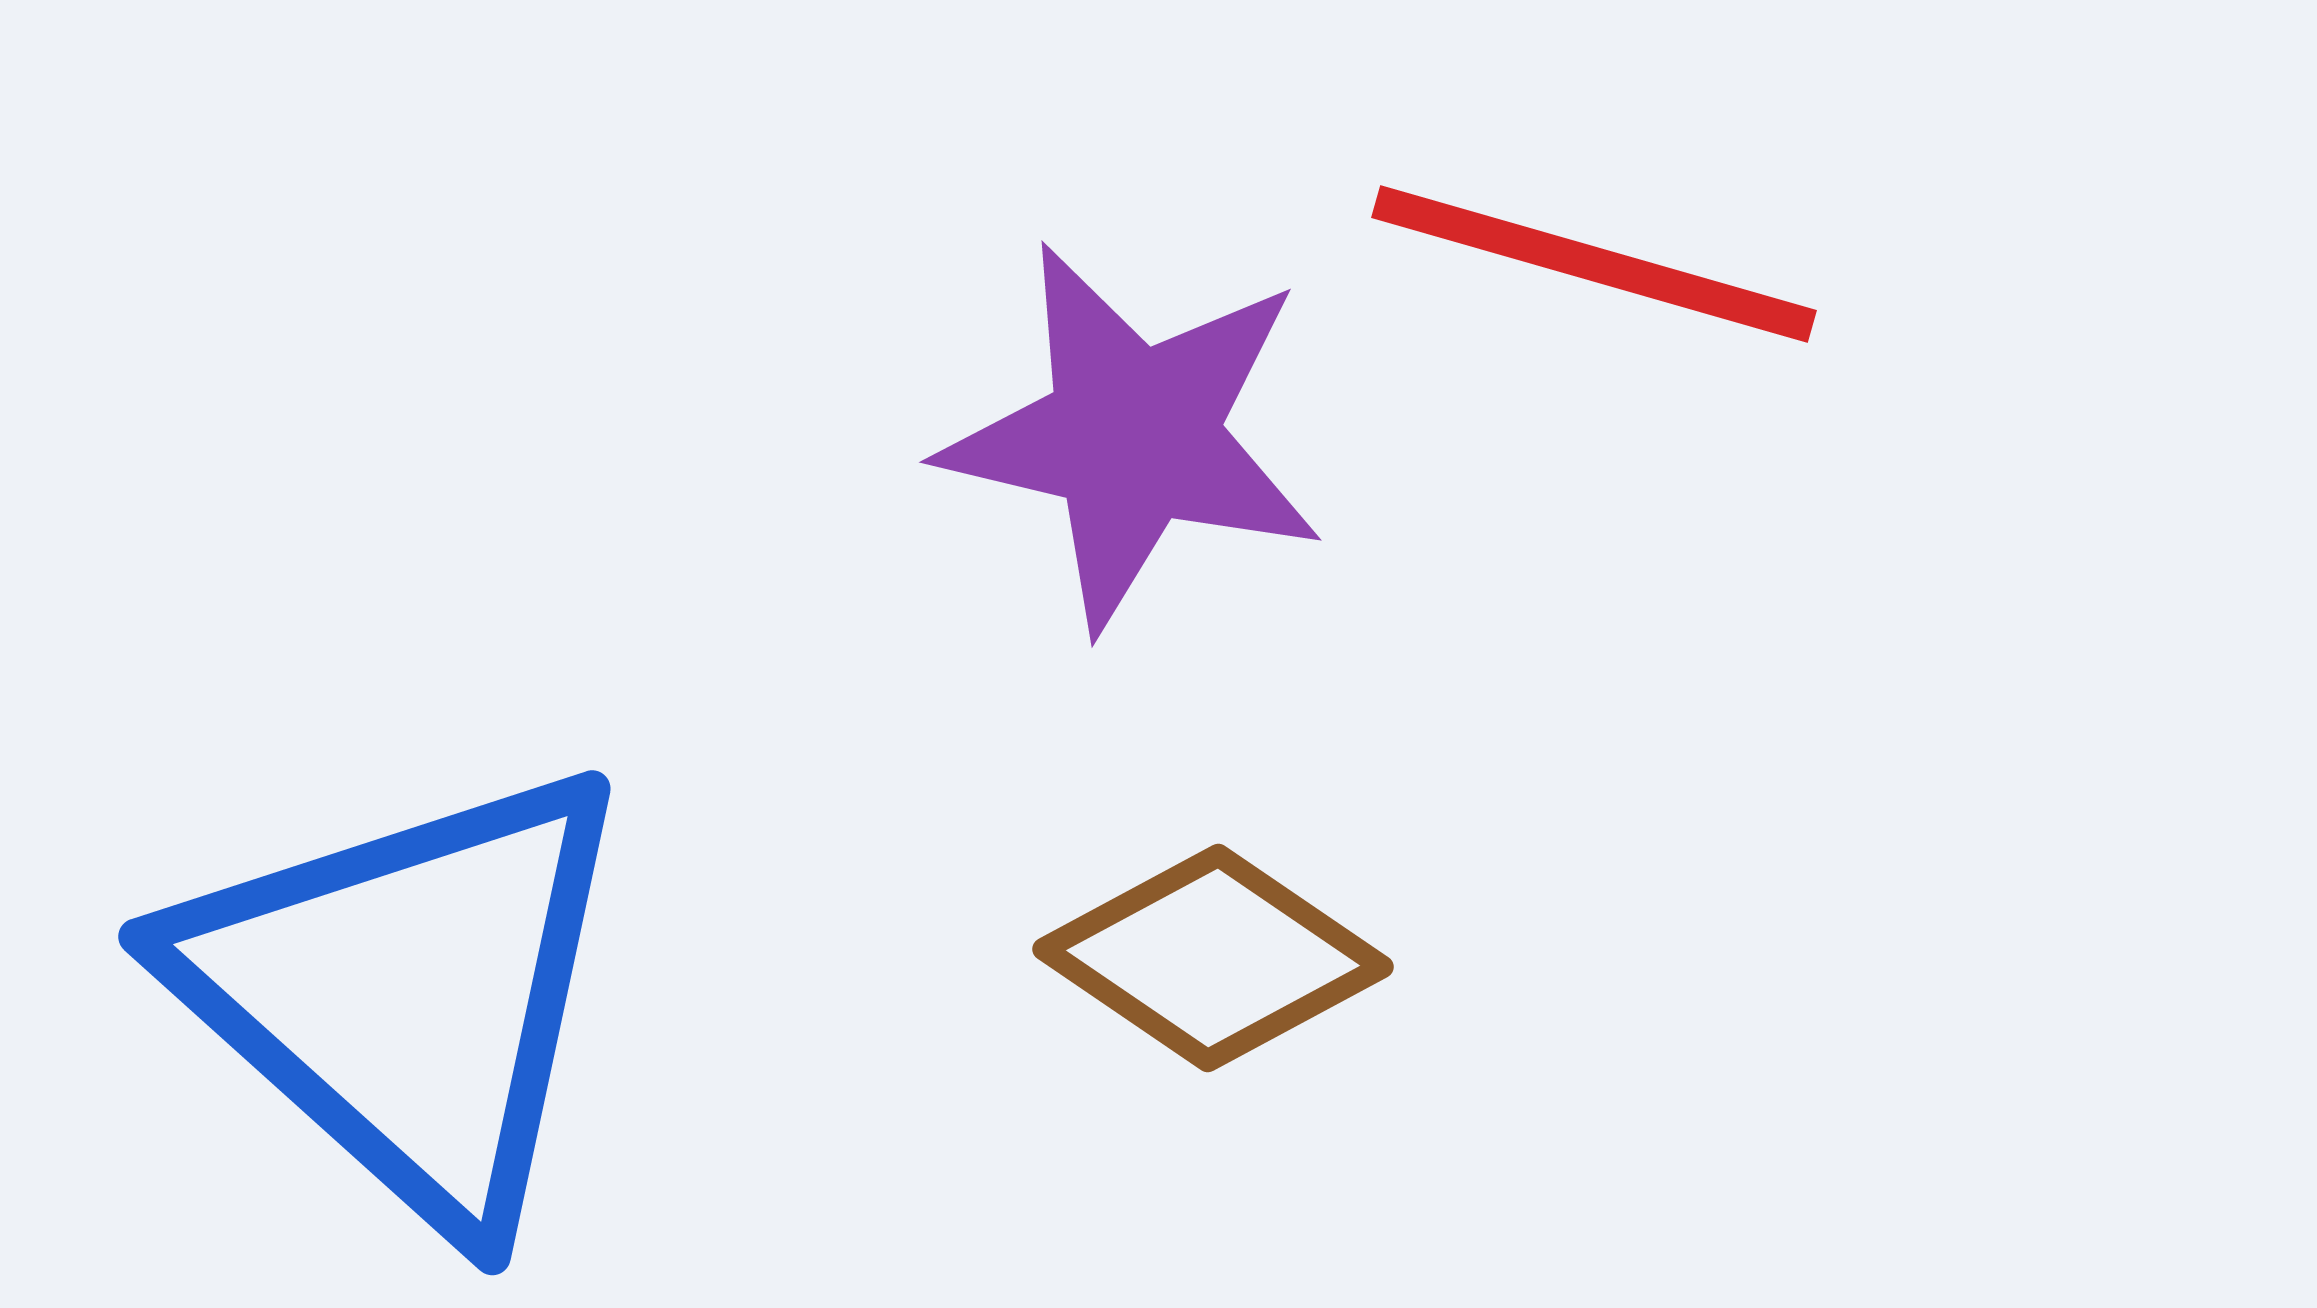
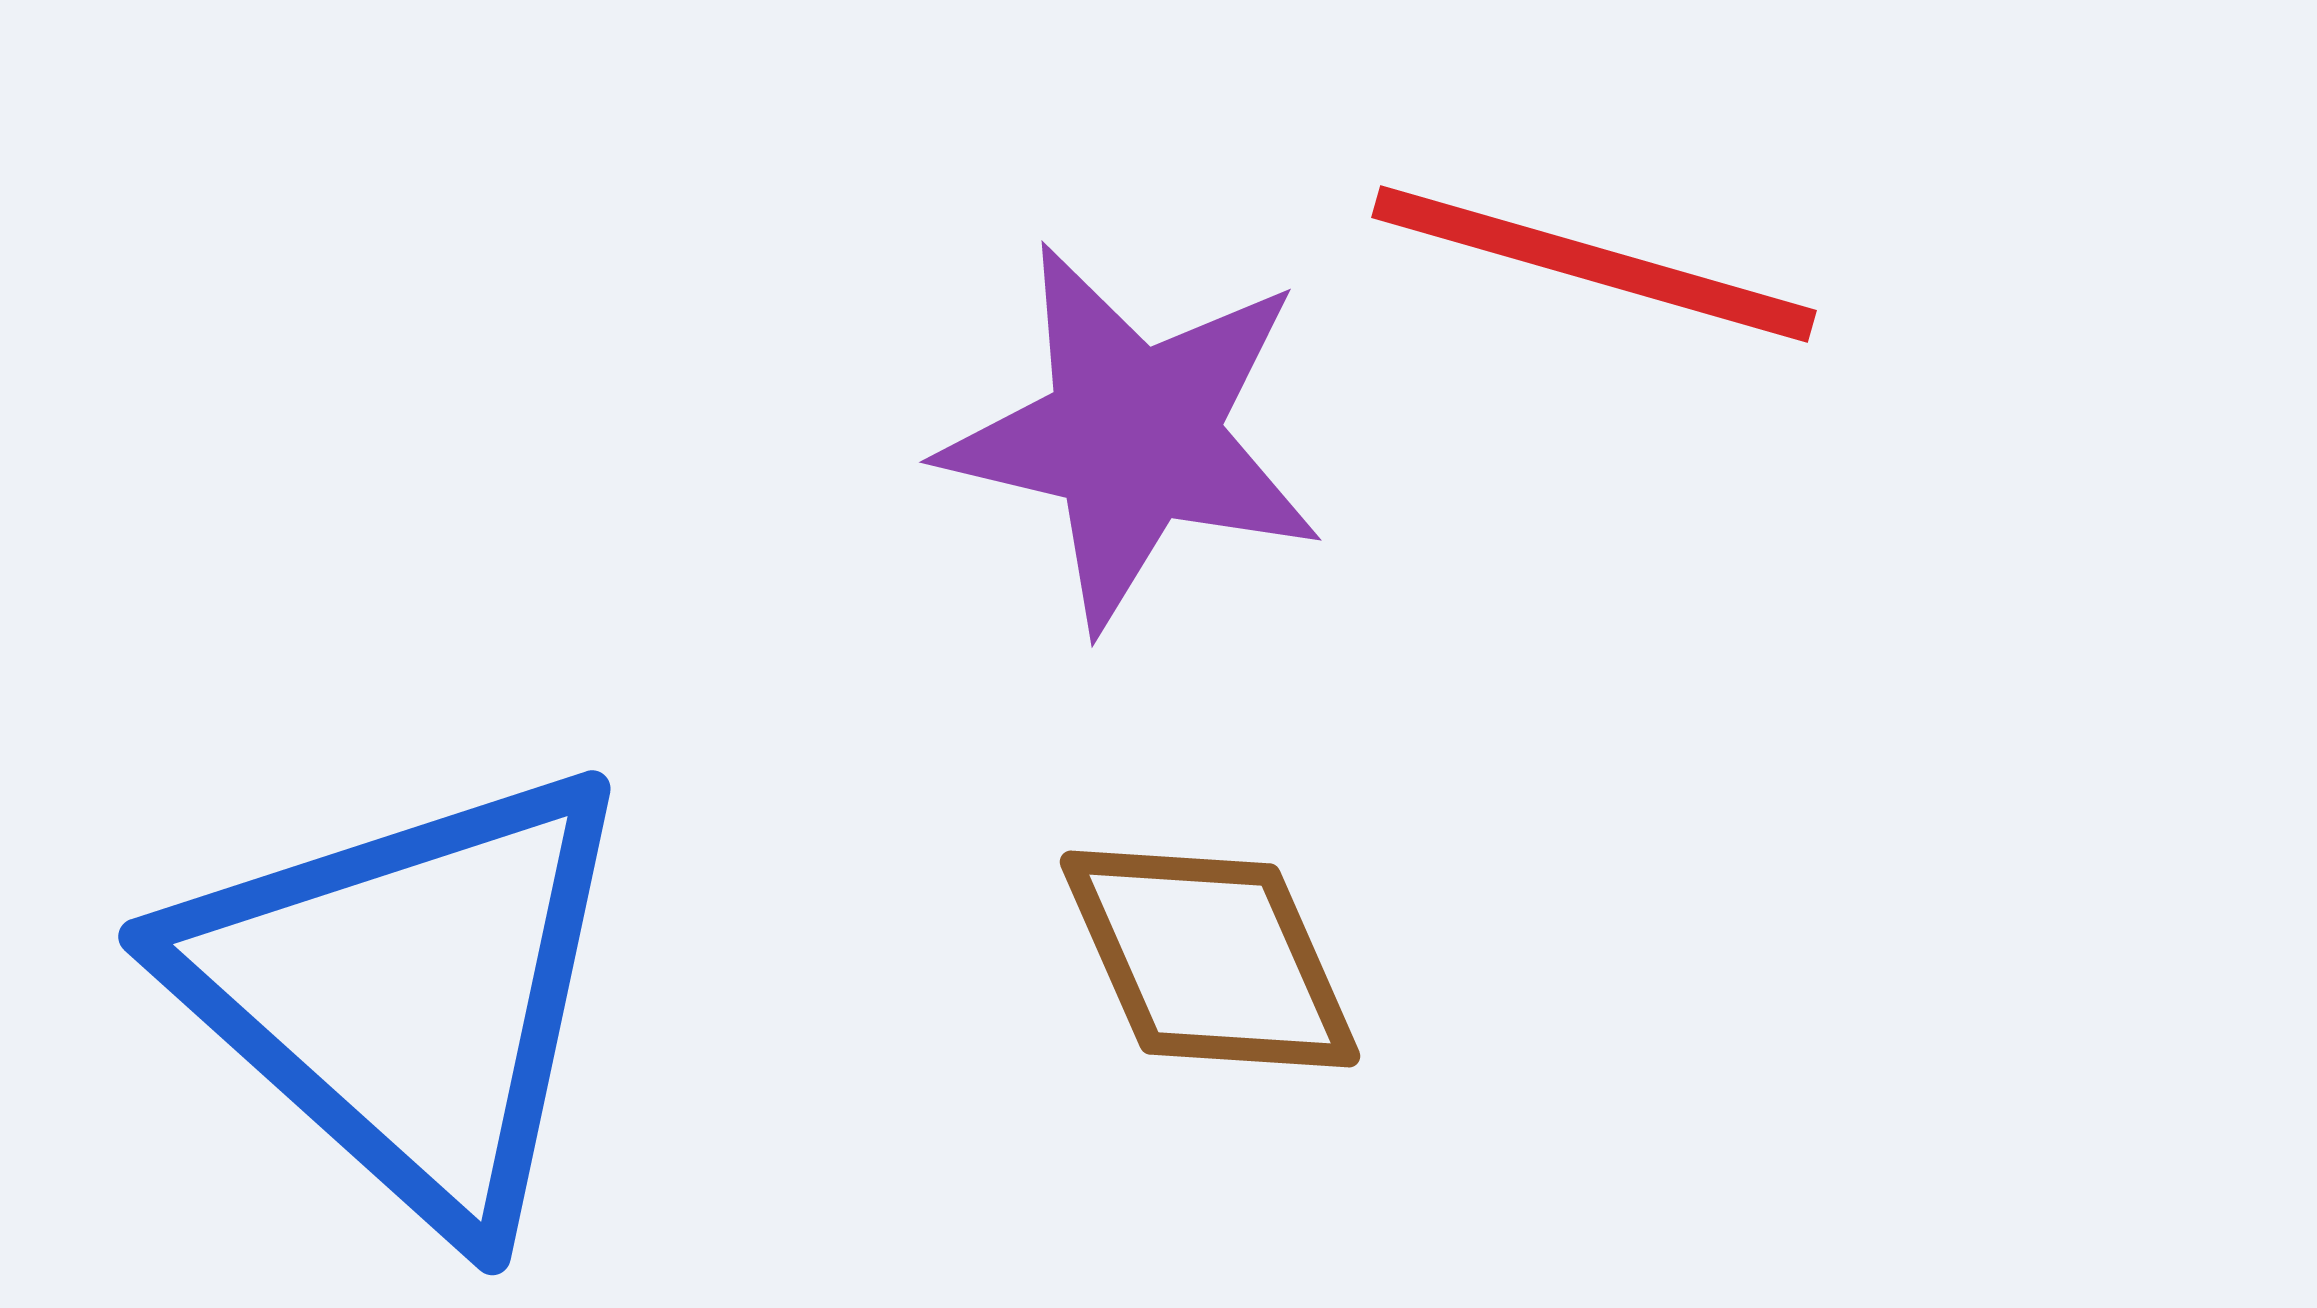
brown diamond: moved 3 px left, 1 px down; rotated 32 degrees clockwise
